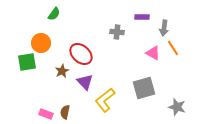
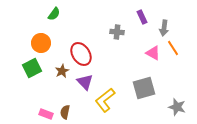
purple rectangle: rotated 64 degrees clockwise
red ellipse: rotated 15 degrees clockwise
green square: moved 5 px right, 6 px down; rotated 18 degrees counterclockwise
